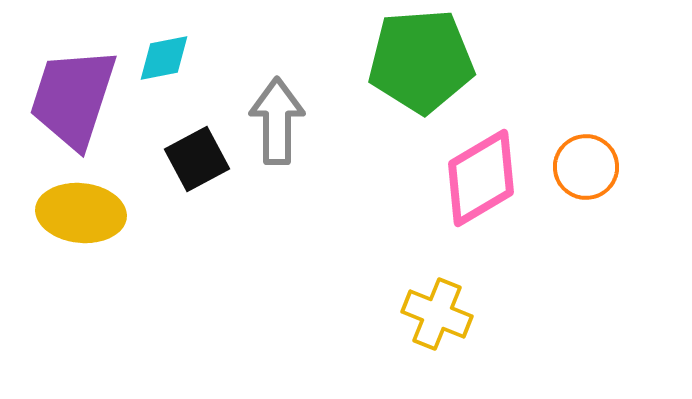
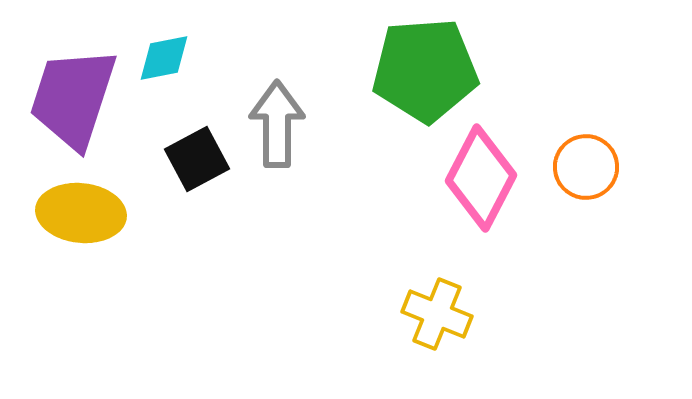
green pentagon: moved 4 px right, 9 px down
gray arrow: moved 3 px down
pink diamond: rotated 32 degrees counterclockwise
